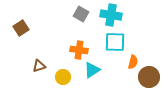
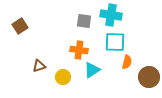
gray square: moved 3 px right, 7 px down; rotated 21 degrees counterclockwise
brown square: moved 1 px left, 2 px up
orange semicircle: moved 6 px left
